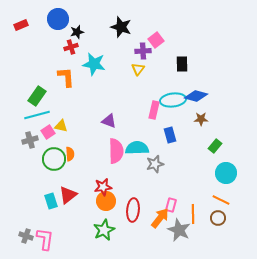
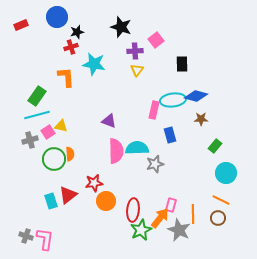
blue circle at (58, 19): moved 1 px left, 2 px up
purple cross at (143, 51): moved 8 px left
yellow triangle at (138, 69): moved 1 px left, 1 px down
red star at (103, 187): moved 9 px left, 4 px up
green star at (104, 230): moved 37 px right
